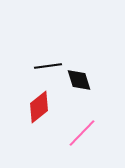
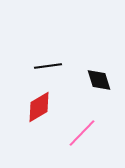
black diamond: moved 20 px right
red diamond: rotated 8 degrees clockwise
